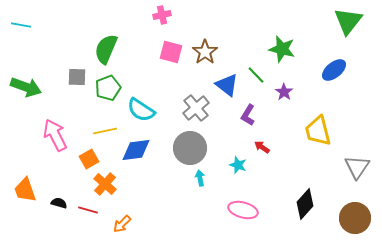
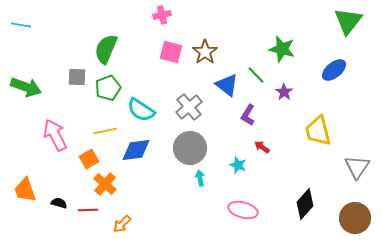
gray cross: moved 7 px left, 1 px up
red line: rotated 18 degrees counterclockwise
